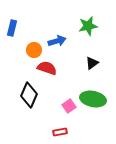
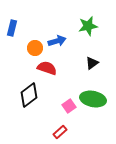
orange circle: moved 1 px right, 2 px up
black diamond: rotated 30 degrees clockwise
red rectangle: rotated 32 degrees counterclockwise
